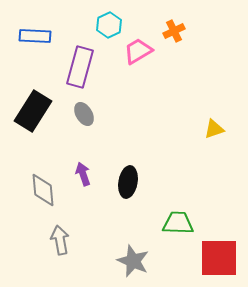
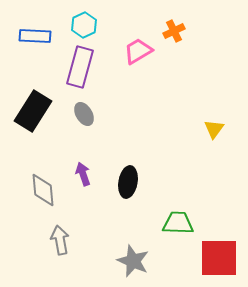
cyan hexagon: moved 25 px left
yellow triangle: rotated 35 degrees counterclockwise
